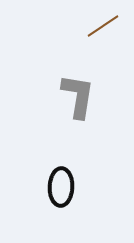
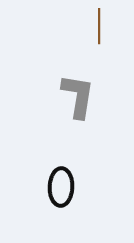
brown line: moved 4 px left; rotated 56 degrees counterclockwise
